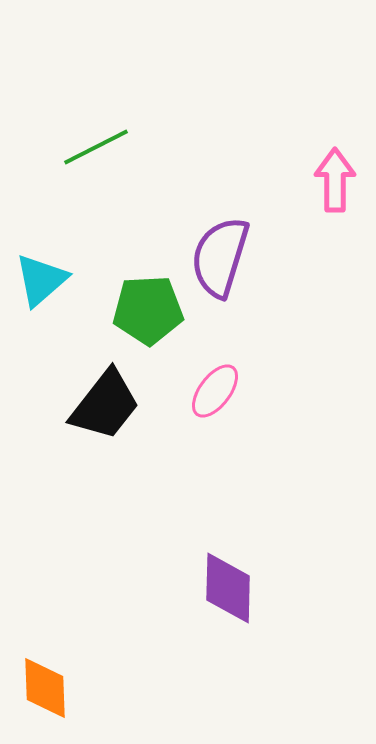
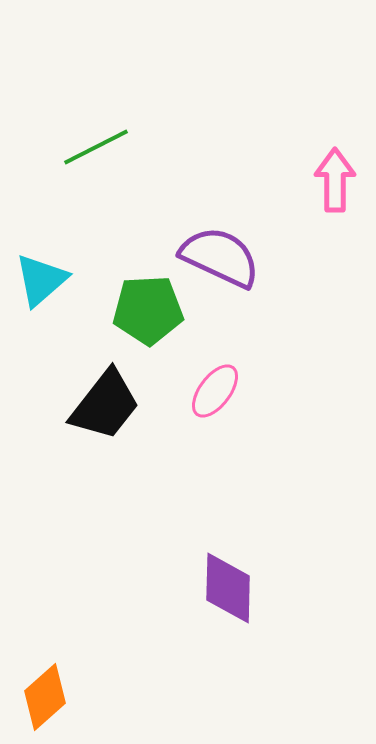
purple semicircle: rotated 98 degrees clockwise
orange diamond: moved 9 px down; rotated 50 degrees clockwise
